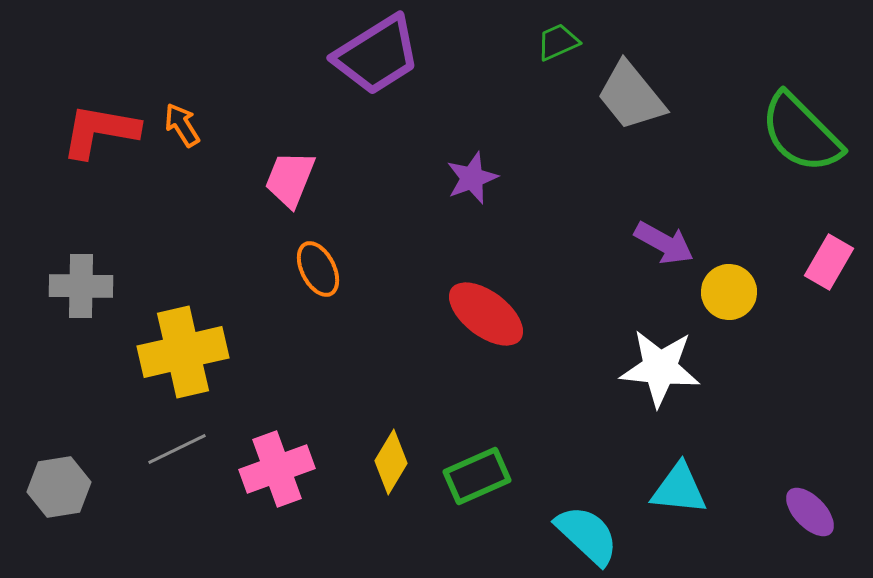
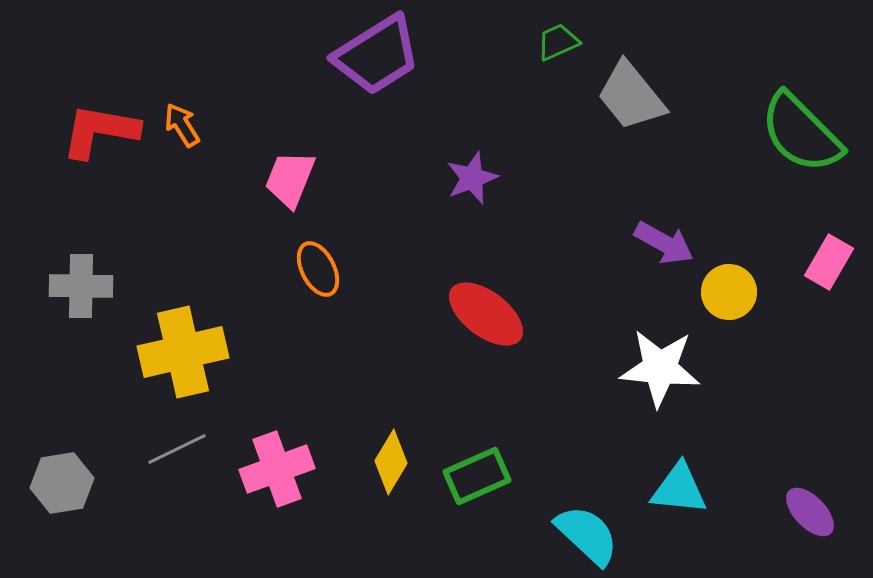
gray hexagon: moved 3 px right, 4 px up
